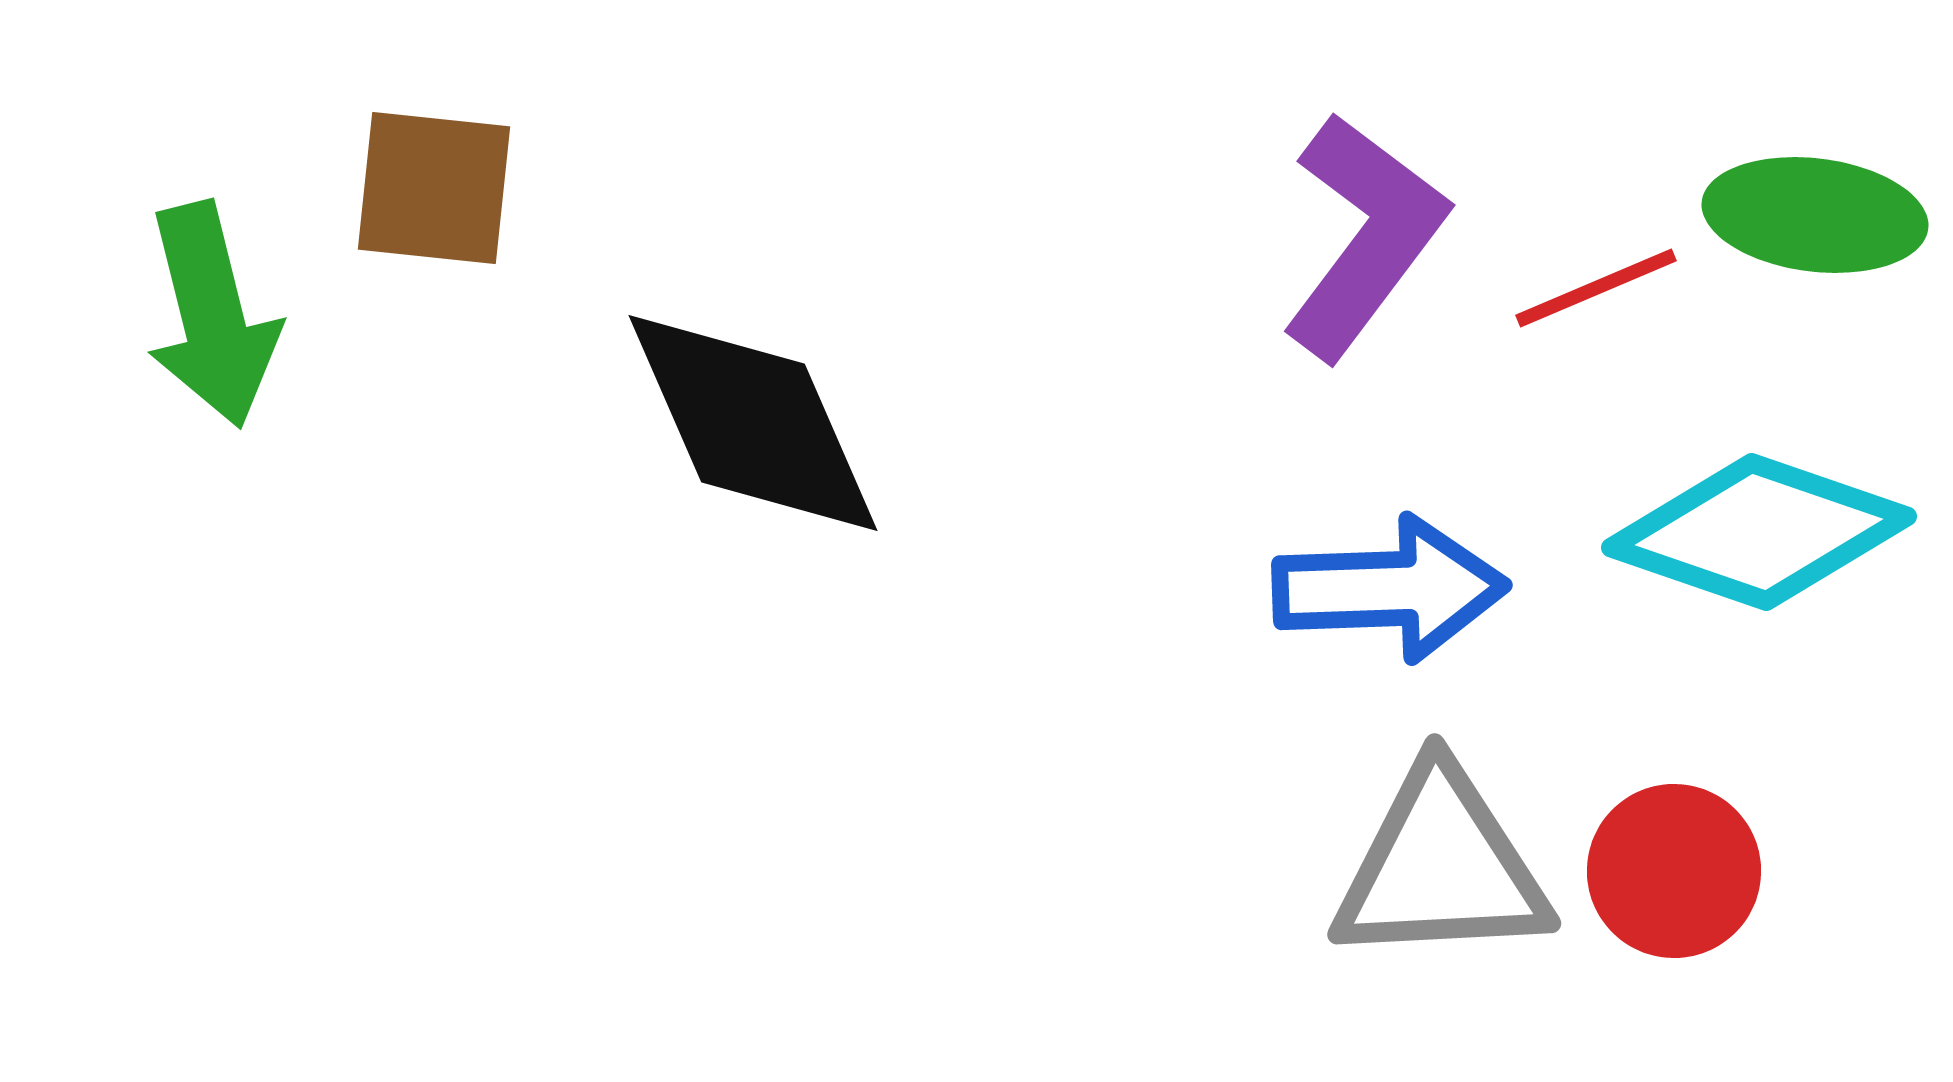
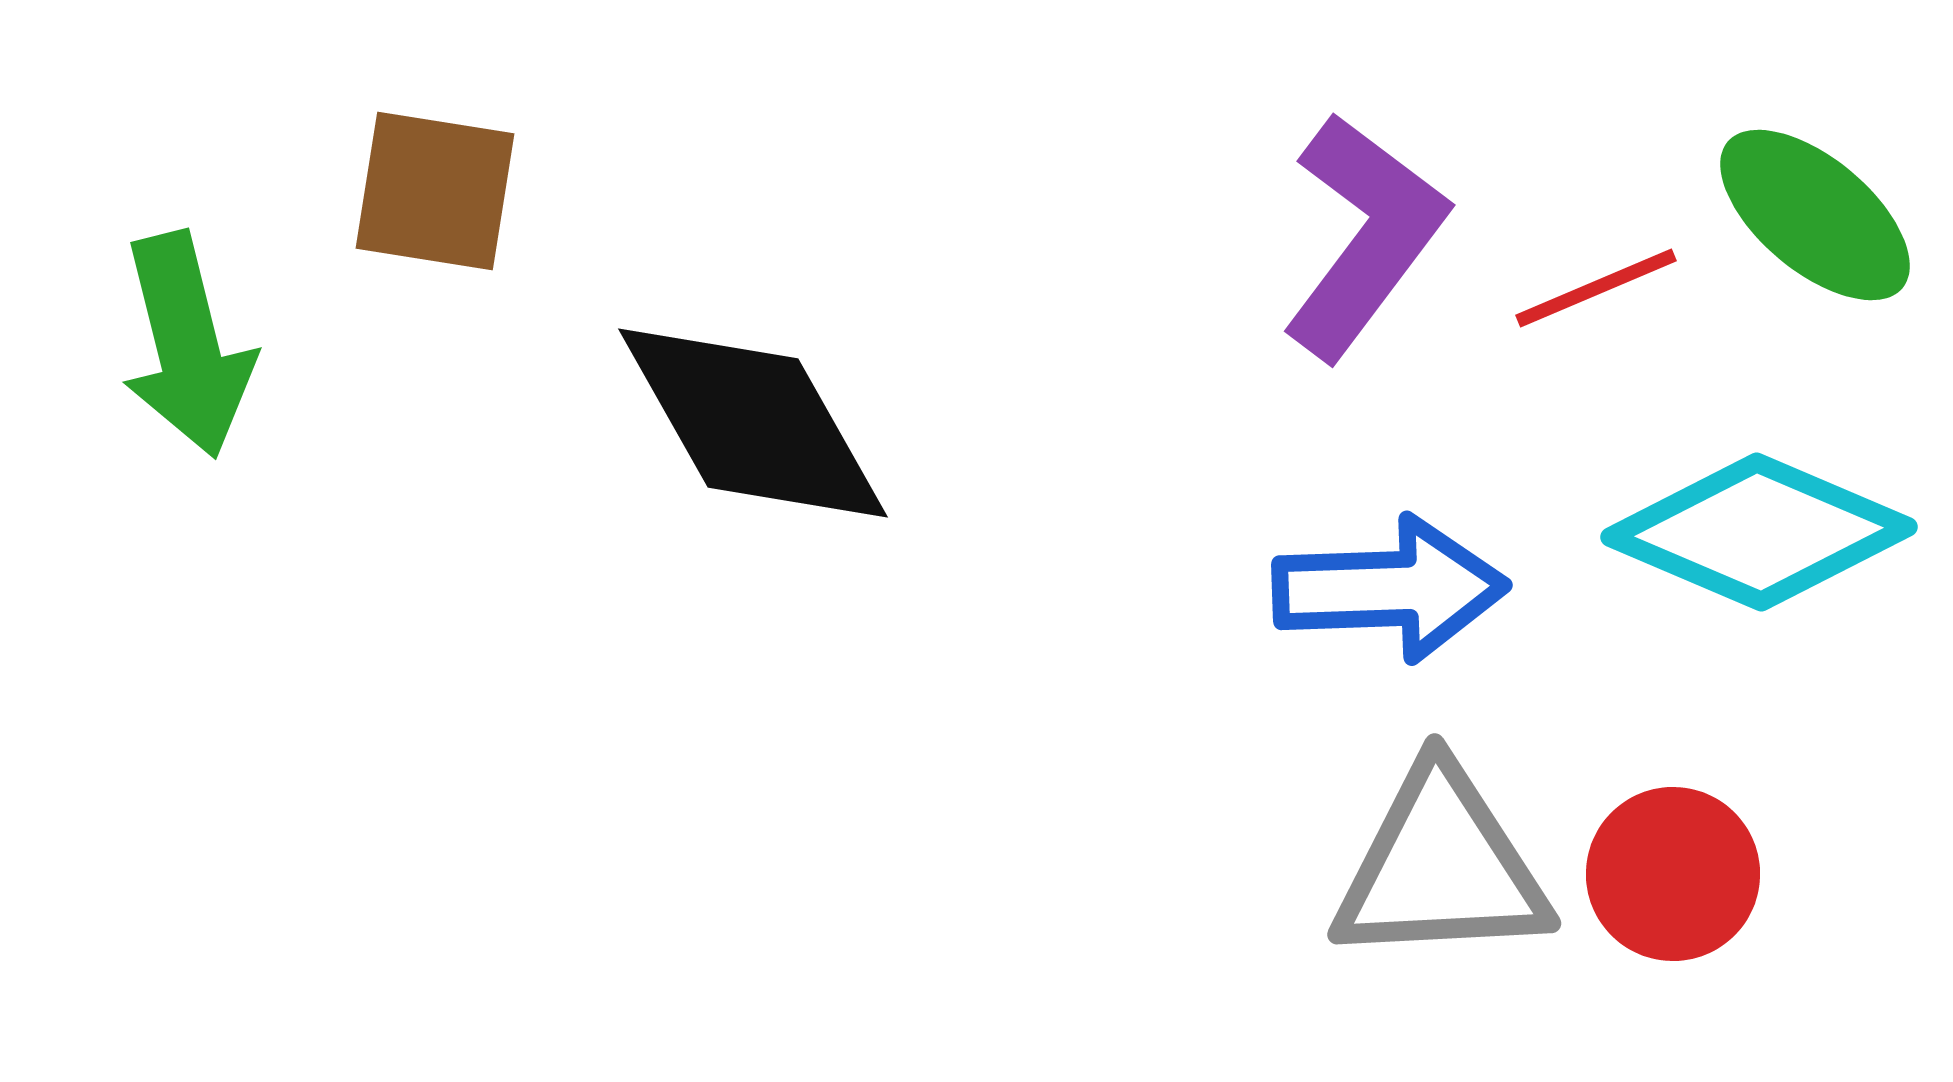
brown square: moved 1 px right, 3 px down; rotated 3 degrees clockwise
green ellipse: rotated 33 degrees clockwise
green arrow: moved 25 px left, 30 px down
black diamond: rotated 6 degrees counterclockwise
cyan diamond: rotated 4 degrees clockwise
red circle: moved 1 px left, 3 px down
